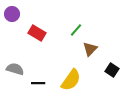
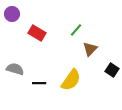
black line: moved 1 px right
